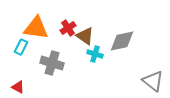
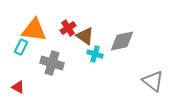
orange triangle: moved 2 px left, 2 px down
